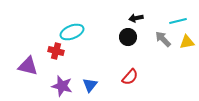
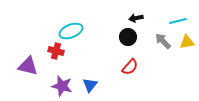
cyan ellipse: moved 1 px left, 1 px up
gray arrow: moved 2 px down
red semicircle: moved 10 px up
